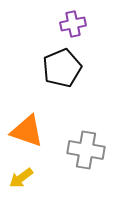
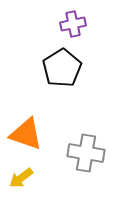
black pentagon: rotated 9 degrees counterclockwise
orange triangle: moved 1 px left, 3 px down
gray cross: moved 3 px down
